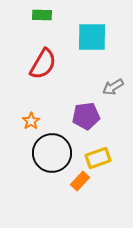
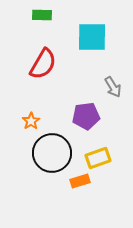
gray arrow: rotated 90 degrees counterclockwise
orange rectangle: rotated 30 degrees clockwise
